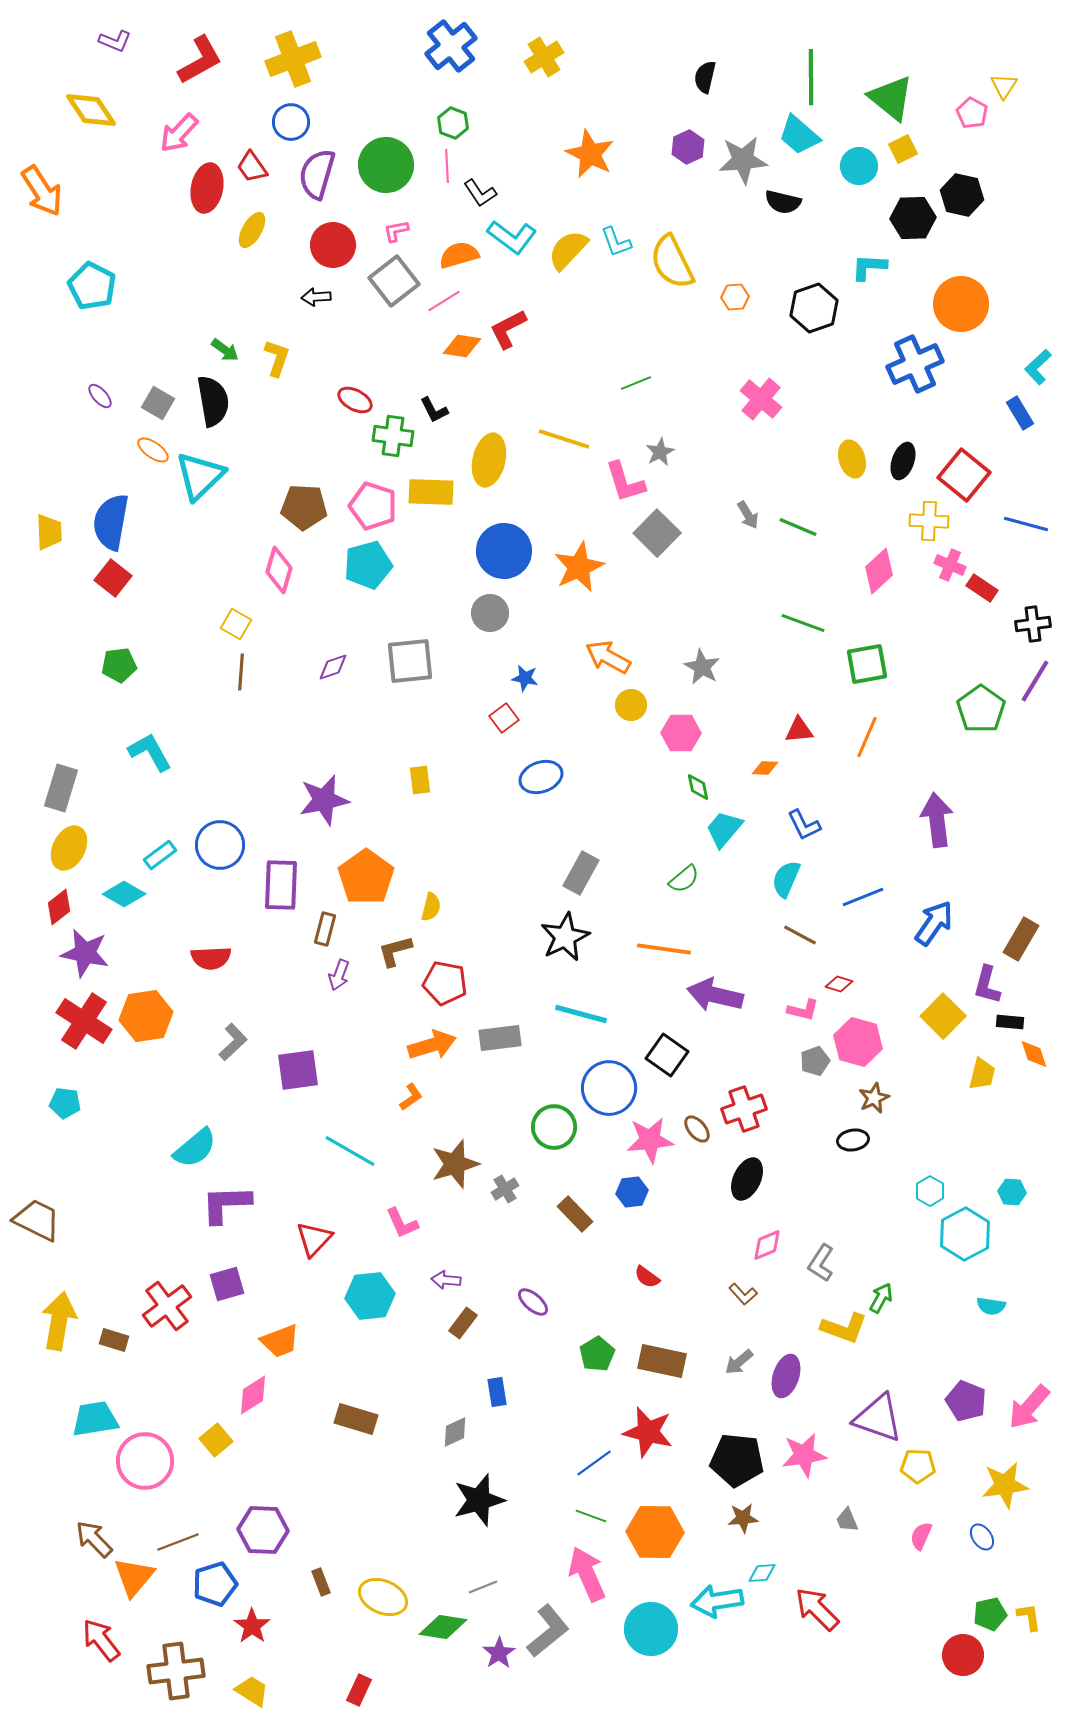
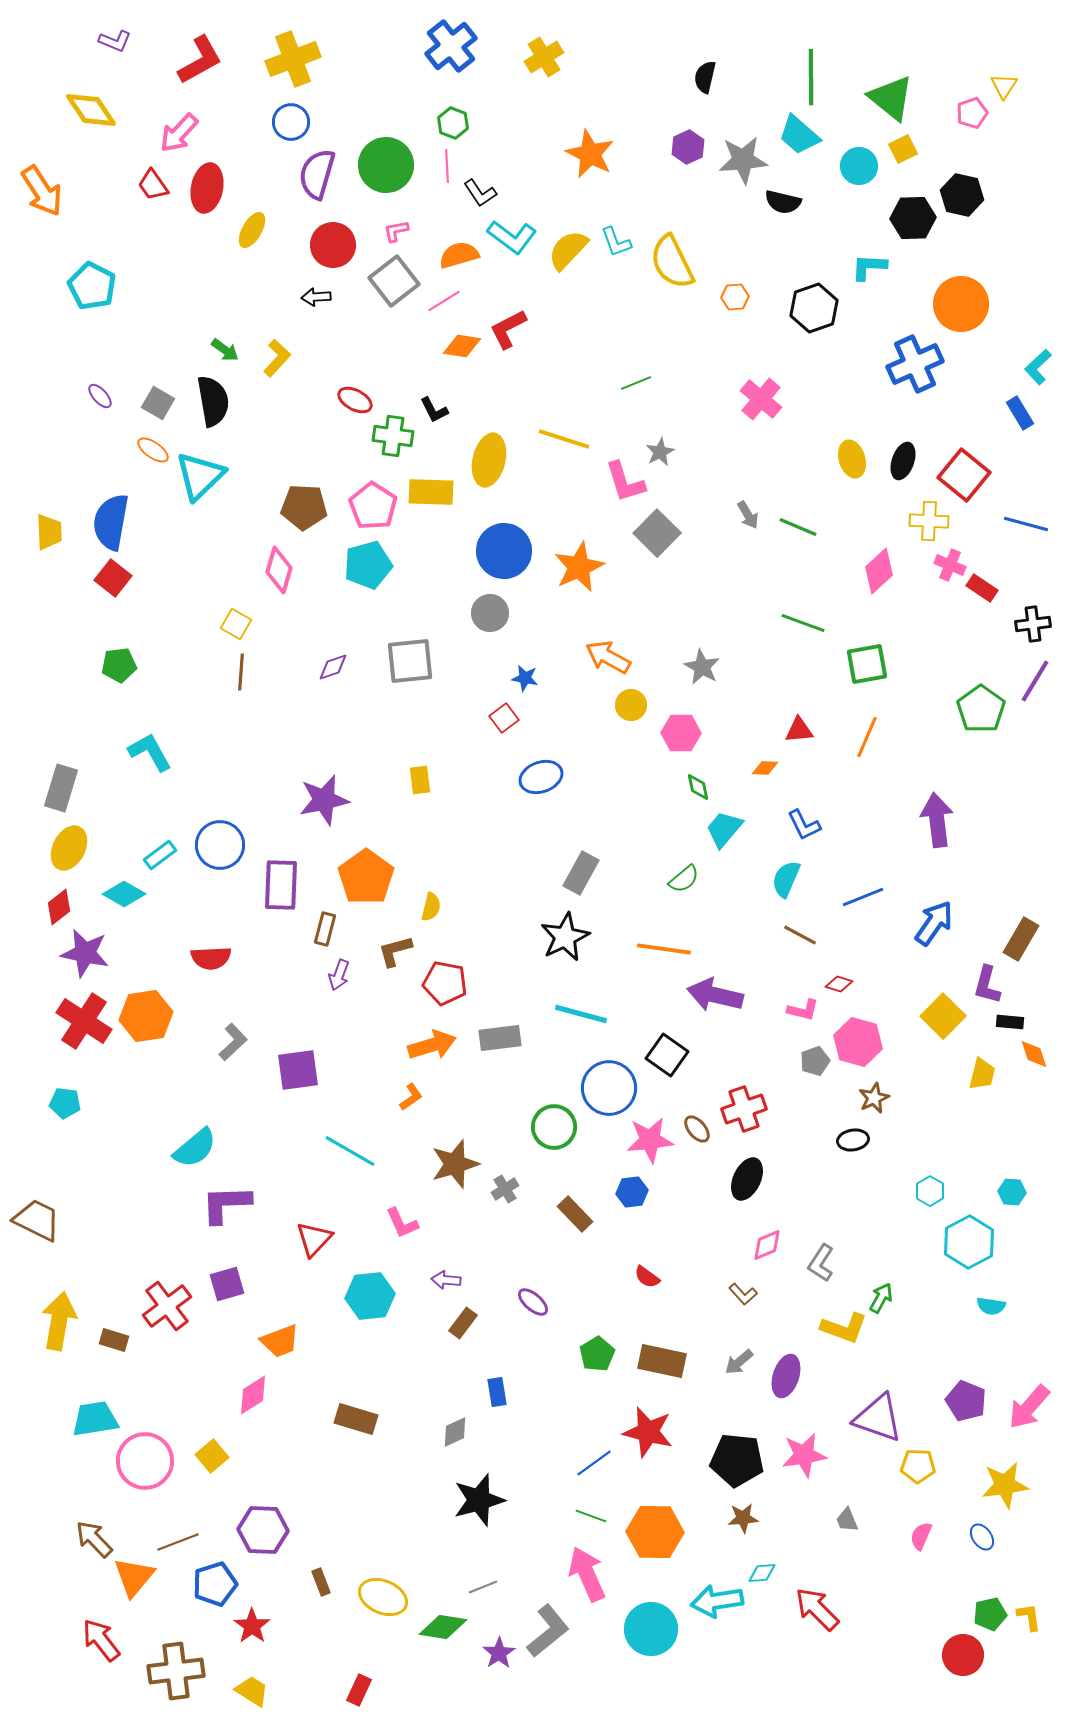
pink pentagon at (972, 113): rotated 24 degrees clockwise
red trapezoid at (252, 167): moved 99 px left, 18 px down
yellow L-shape at (277, 358): rotated 24 degrees clockwise
pink pentagon at (373, 506): rotated 15 degrees clockwise
cyan hexagon at (965, 1234): moved 4 px right, 8 px down
yellow square at (216, 1440): moved 4 px left, 16 px down
